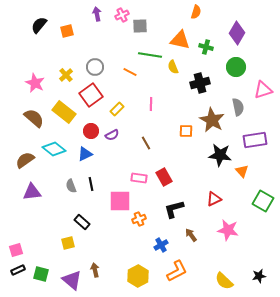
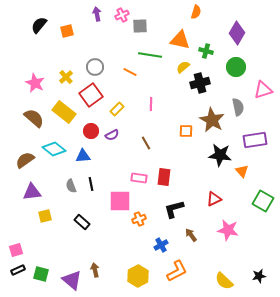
green cross at (206, 47): moved 4 px down
yellow semicircle at (173, 67): moved 10 px right; rotated 72 degrees clockwise
yellow cross at (66, 75): moved 2 px down
blue triangle at (85, 154): moved 2 px left, 2 px down; rotated 21 degrees clockwise
red rectangle at (164, 177): rotated 36 degrees clockwise
yellow square at (68, 243): moved 23 px left, 27 px up
